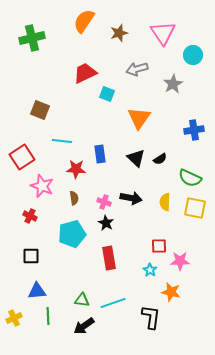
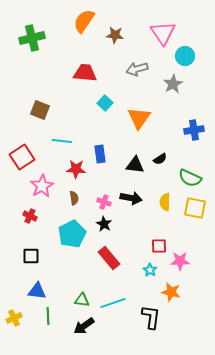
brown star at (119, 33): moved 4 px left, 2 px down; rotated 24 degrees clockwise
cyan circle at (193, 55): moved 8 px left, 1 px down
red trapezoid at (85, 73): rotated 30 degrees clockwise
cyan square at (107, 94): moved 2 px left, 9 px down; rotated 21 degrees clockwise
black triangle at (136, 158): moved 1 px left, 7 px down; rotated 36 degrees counterclockwise
pink star at (42, 186): rotated 20 degrees clockwise
black star at (106, 223): moved 2 px left, 1 px down
cyan pentagon at (72, 234): rotated 12 degrees counterclockwise
red rectangle at (109, 258): rotated 30 degrees counterclockwise
blue triangle at (37, 291): rotated 12 degrees clockwise
